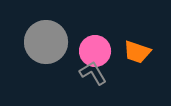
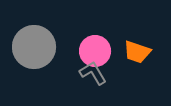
gray circle: moved 12 px left, 5 px down
